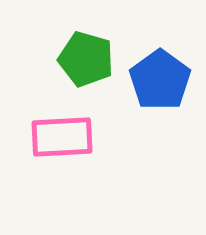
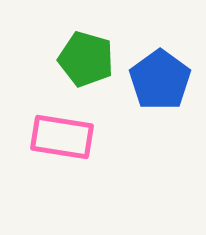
pink rectangle: rotated 12 degrees clockwise
